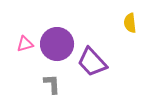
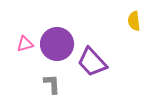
yellow semicircle: moved 4 px right, 2 px up
